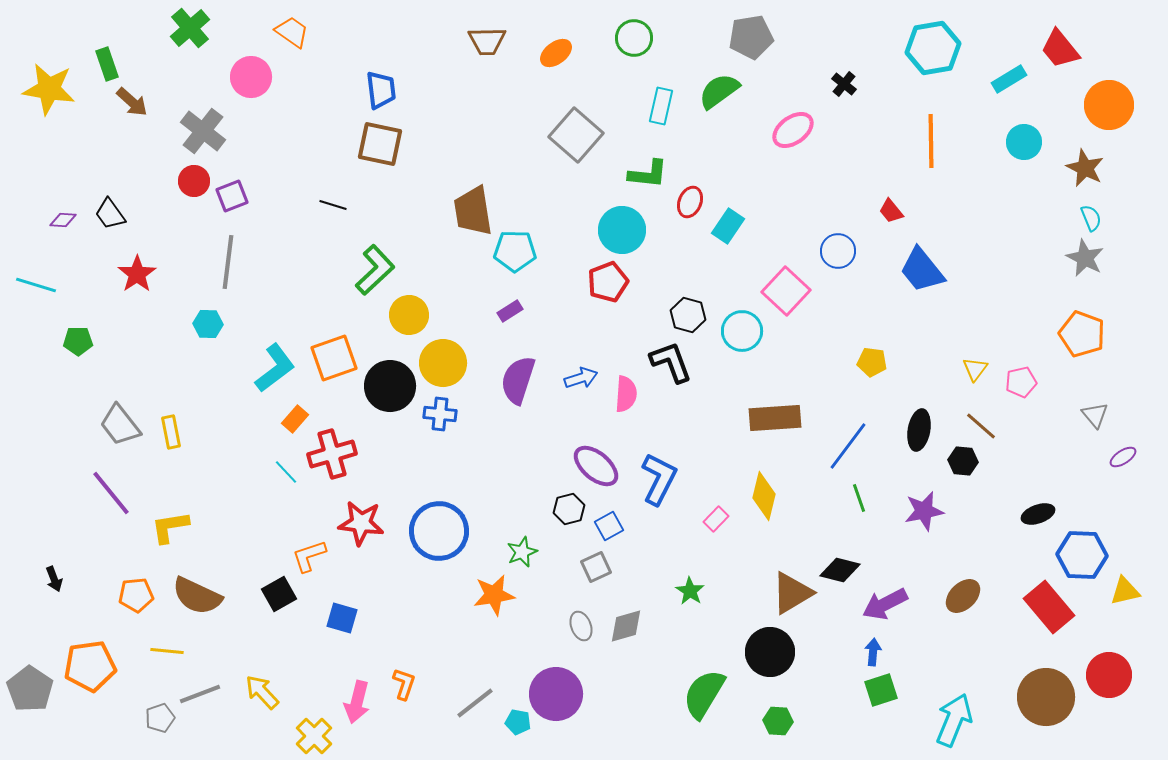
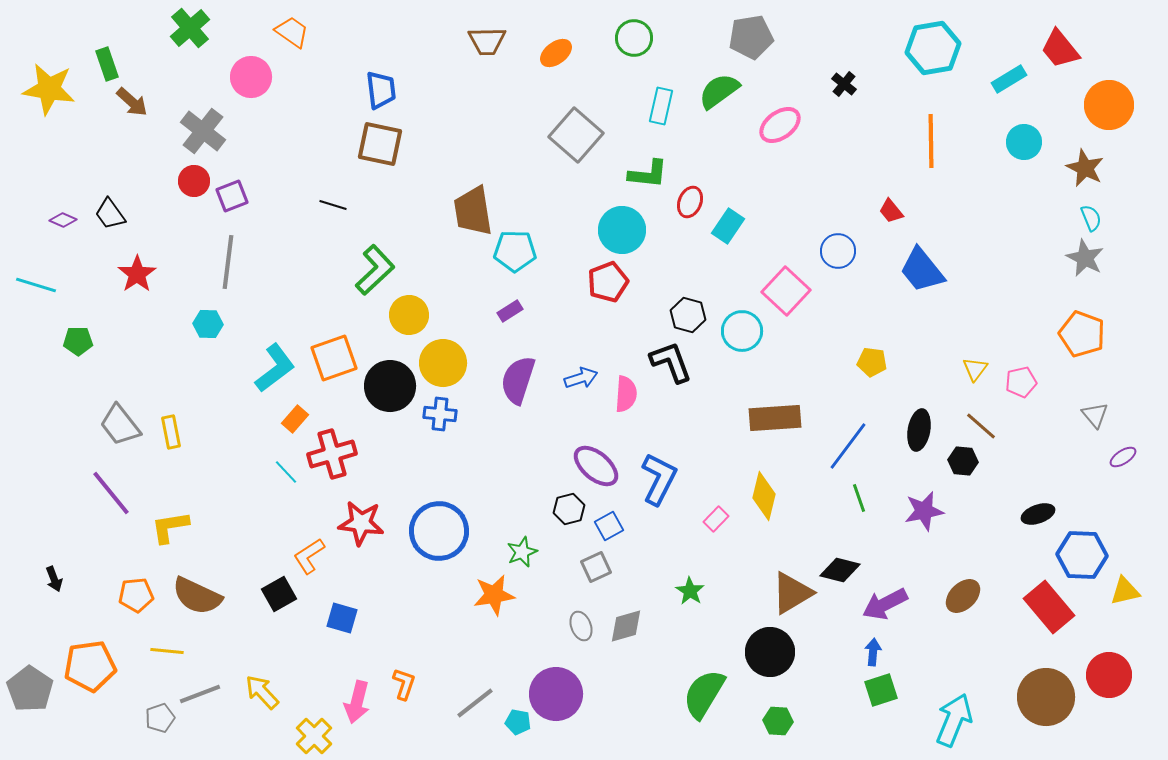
pink ellipse at (793, 130): moved 13 px left, 5 px up
purple diamond at (63, 220): rotated 20 degrees clockwise
orange L-shape at (309, 556): rotated 15 degrees counterclockwise
